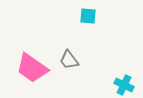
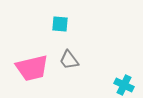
cyan square: moved 28 px left, 8 px down
pink trapezoid: rotated 48 degrees counterclockwise
